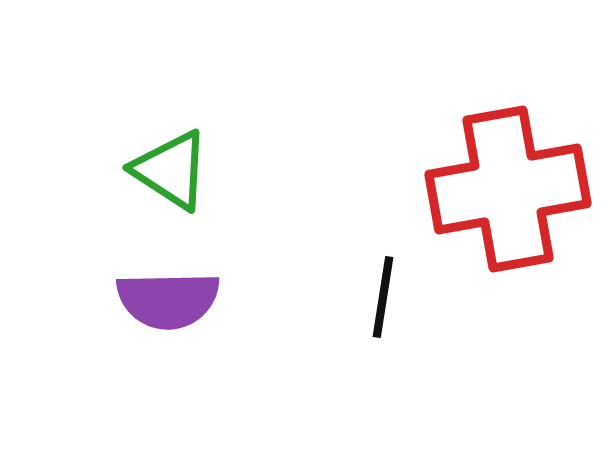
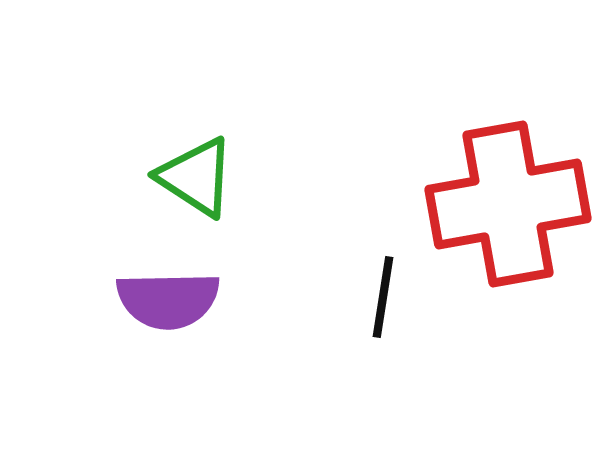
green triangle: moved 25 px right, 7 px down
red cross: moved 15 px down
